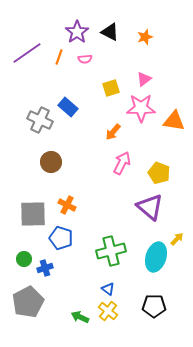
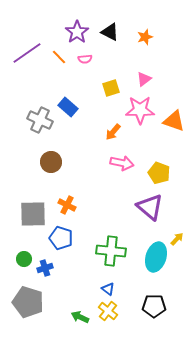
orange line: rotated 63 degrees counterclockwise
pink star: moved 1 px left, 2 px down
orange triangle: rotated 10 degrees clockwise
pink arrow: rotated 75 degrees clockwise
green cross: rotated 20 degrees clockwise
gray pentagon: rotated 28 degrees counterclockwise
